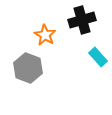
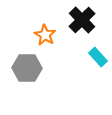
black cross: rotated 28 degrees counterclockwise
gray hexagon: moved 1 px left; rotated 20 degrees counterclockwise
